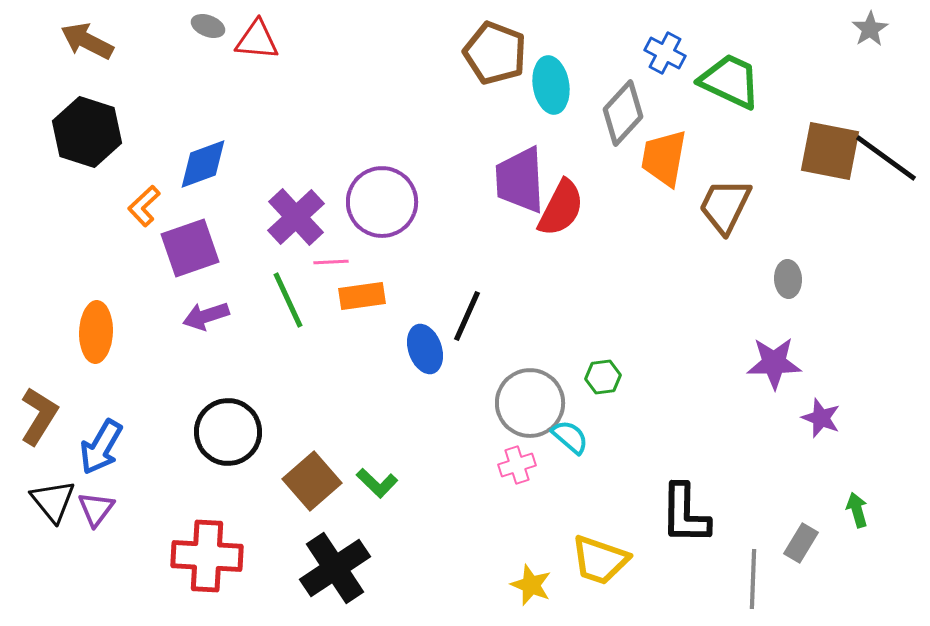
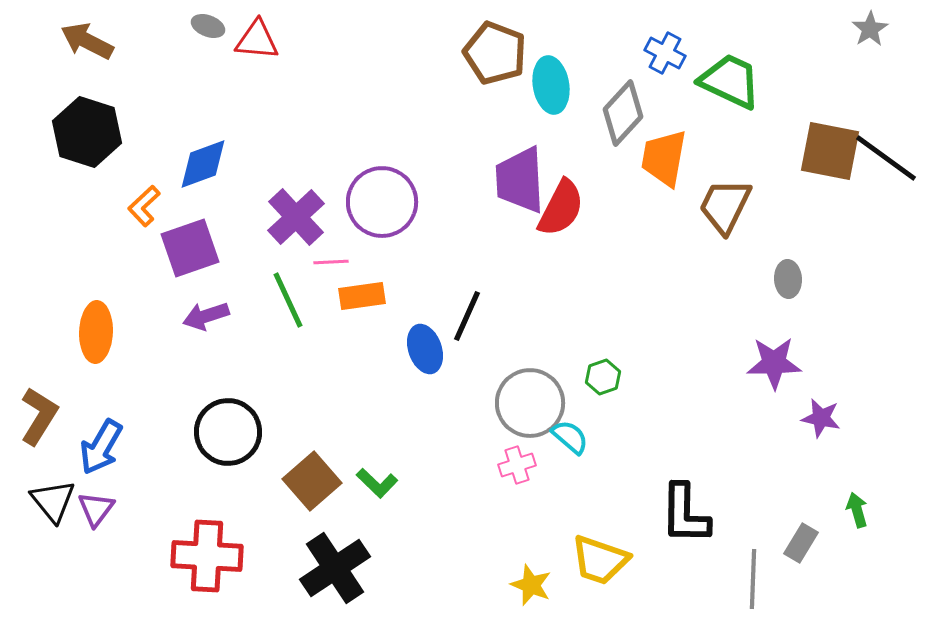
green hexagon at (603, 377): rotated 12 degrees counterclockwise
purple star at (821, 418): rotated 9 degrees counterclockwise
